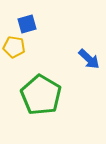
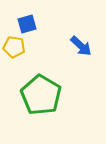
blue arrow: moved 8 px left, 13 px up
